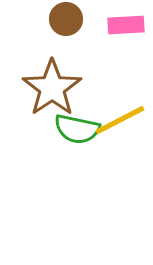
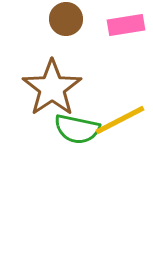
pink rectangle: rotated 6 degrees counterclockwise
